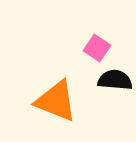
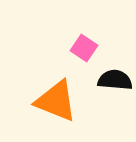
pink square: moved 13 px left
